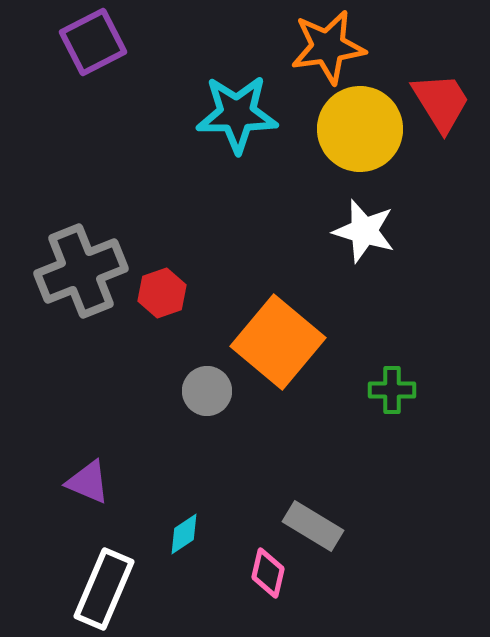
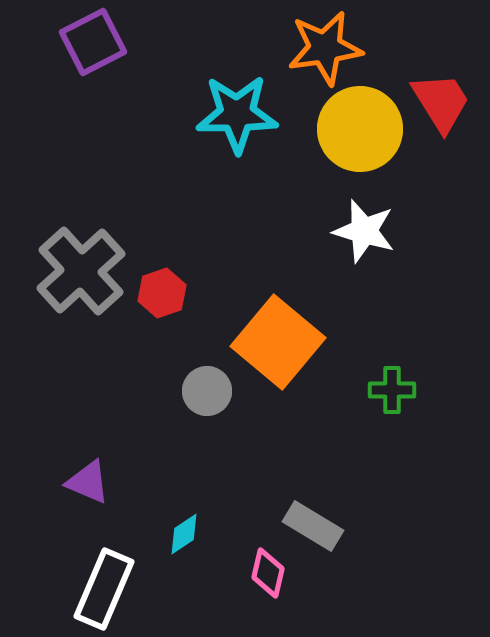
orange star: moved 3 px left, 1 px down
gray cross: rotated 20 degrees counterclockwise
